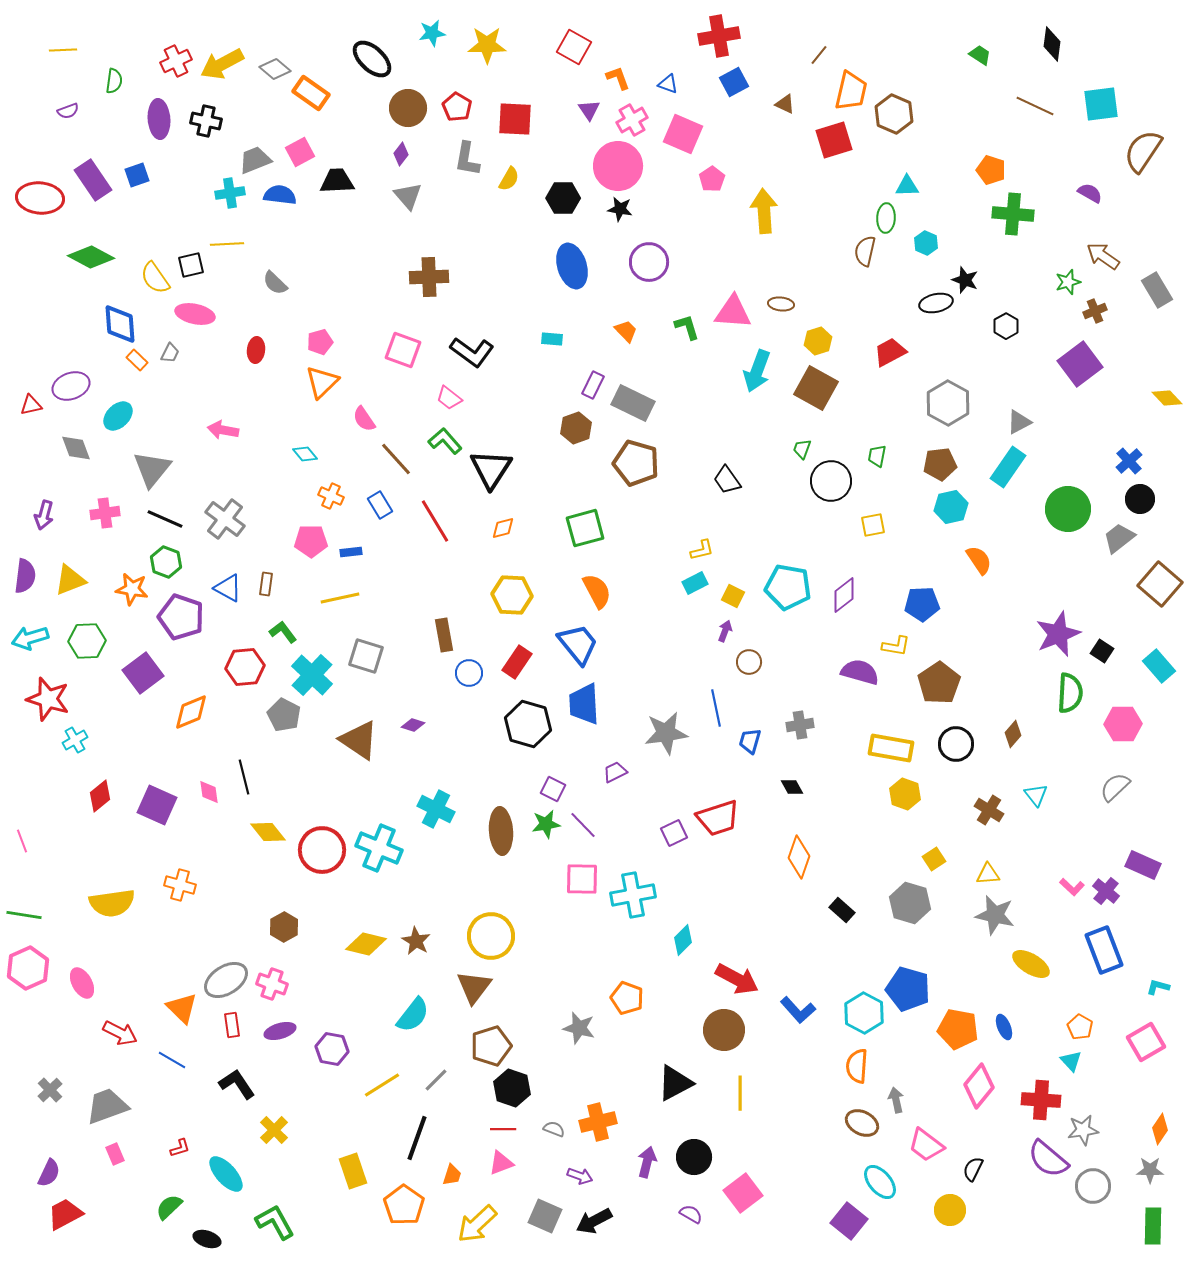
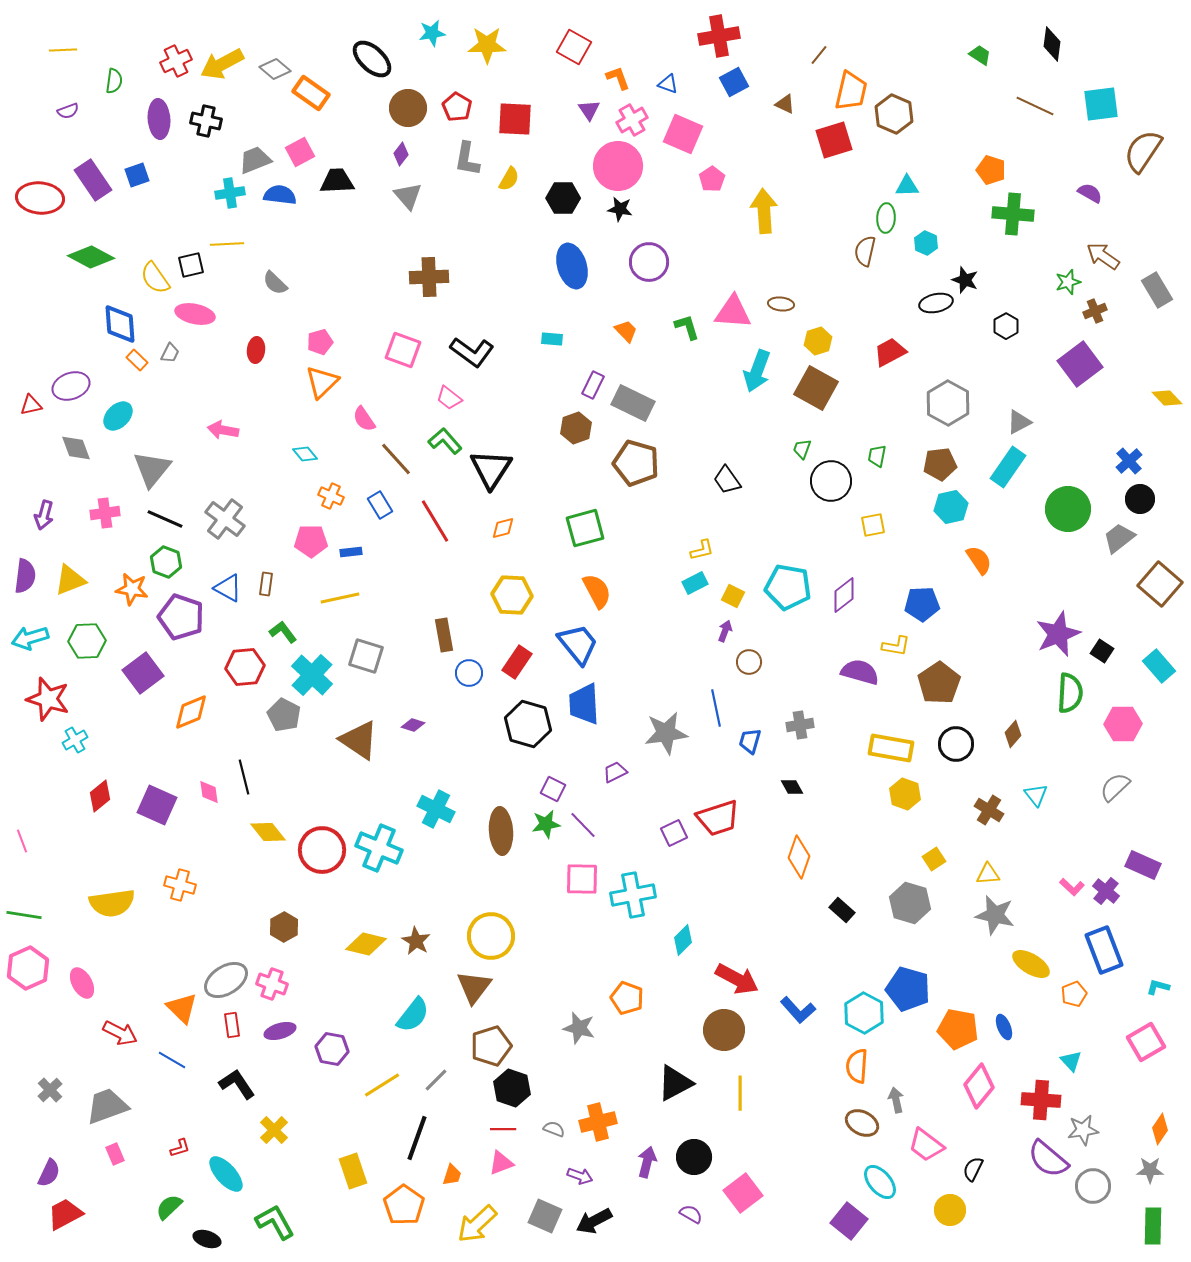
orange pentagon at (1080, 1027): moved 6 px left, 33 px up; rotated 20 degrees clockwise
